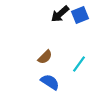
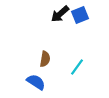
brown semicircle: moved 2 px down; rotated 35 degrees counterclockwise
cyan line: moved 2 px left, 3 px down
blue semicircle: moved 14 px left
